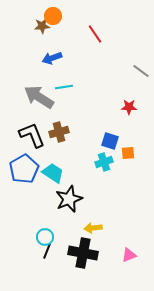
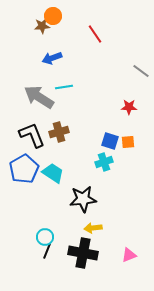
orange square: moved 11 px up
black star: moved 14 px right; rotated 16 degrees clockwise
